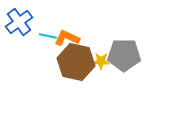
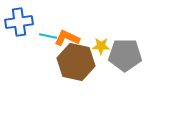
blue cross: rotated 28 degrees clockwise
gray pentagon: moved 1 px right
yellow star: moved 15 px up
